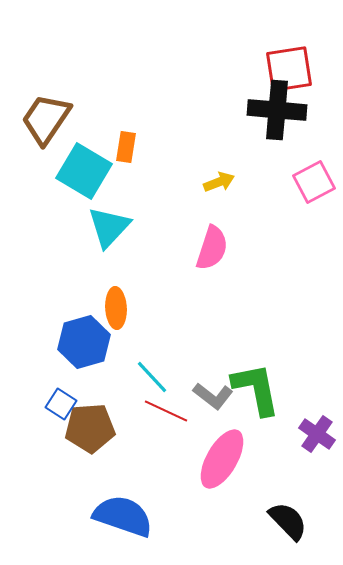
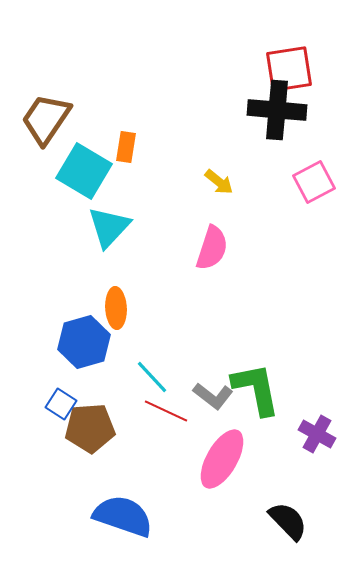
yellow arrow: rotated 60 degrees clockwise
purple cross: rotated 6 degrees counterclockwise
